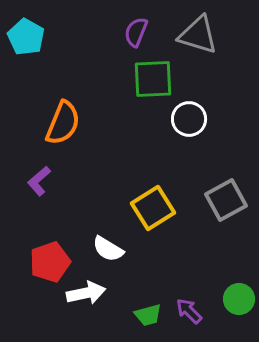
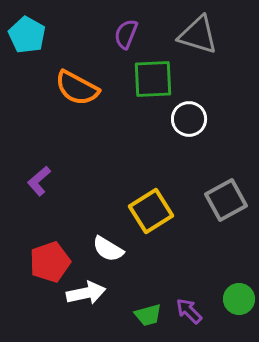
purple semicircle: moved 10 px left, 2 px down
cyan pentagon: moved 1 px right, 2 px up
orange semicircle: moved 14 px right, 35 px up; rotated 96 degrees clockwise
yellow square: moved 2 px left, 3 px down
